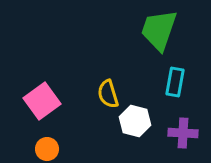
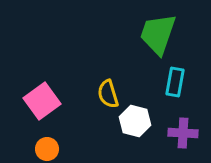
green trapezoid: moved 1 px left, 4 px down
